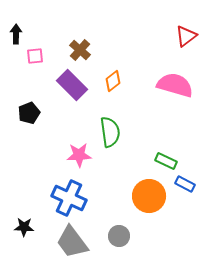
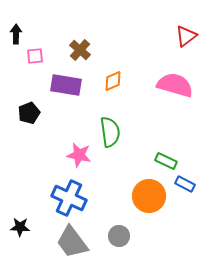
orange diamond: rotated 15 degrees clockwise
purple rectangle: moved 6 px left; rotated 36 degrees counterclockwise
pink star: rotated 15 degrees clockwise
black star: moved 4 px left
